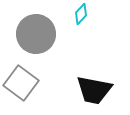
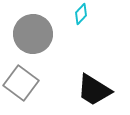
gray circle: moved 3 px left
black trapezoid: rotated 21 degrees clockwise
